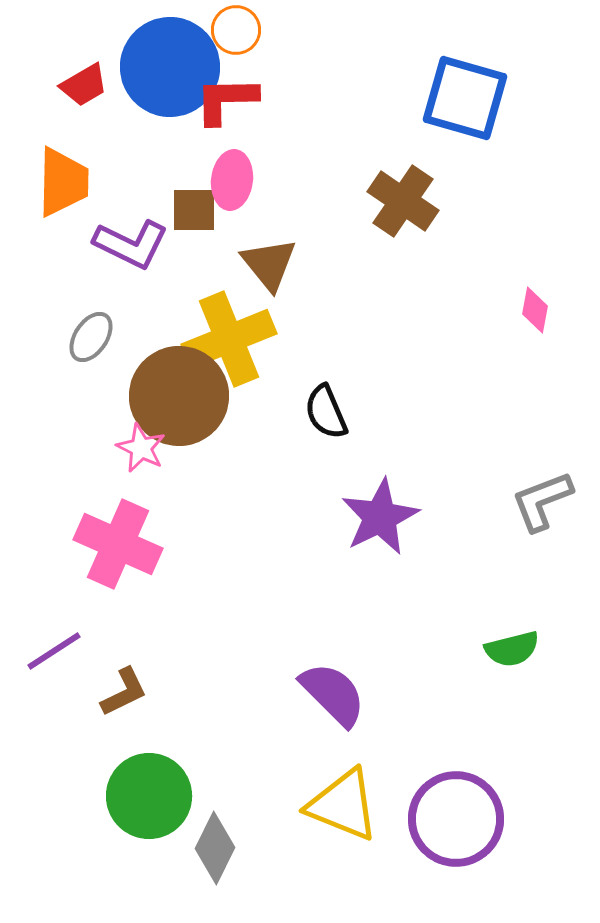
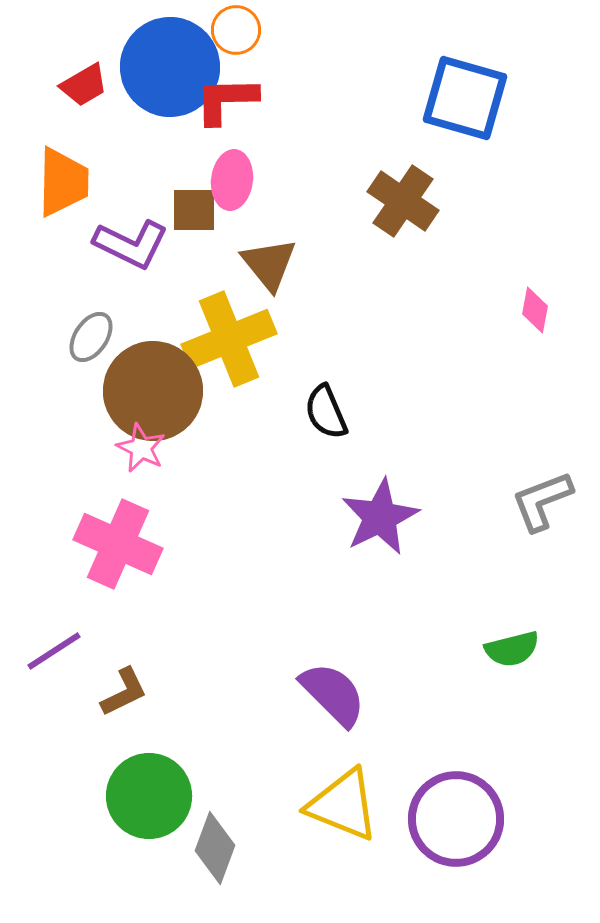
brown circle: moved 26 px left, 5 px up
gray diamond: rotated 6 degrees counterclockwise
